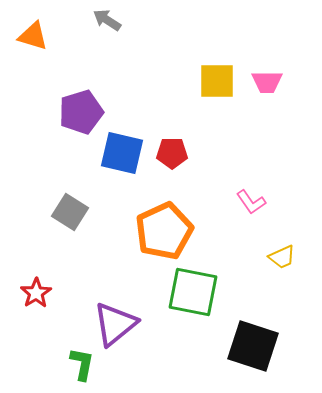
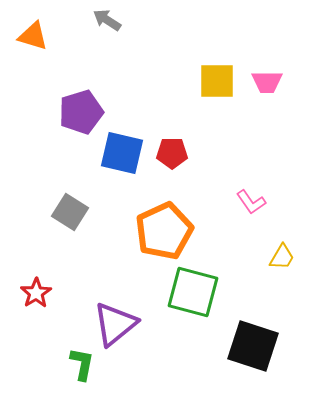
yellow trapezoid: rotated 36 degrees counterclockwise
green square: rotated 4 degrees clockwise
